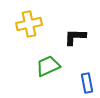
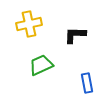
black L-shape: moved 2 px up
green trapezoid: moved 7 px left, 1 px up
